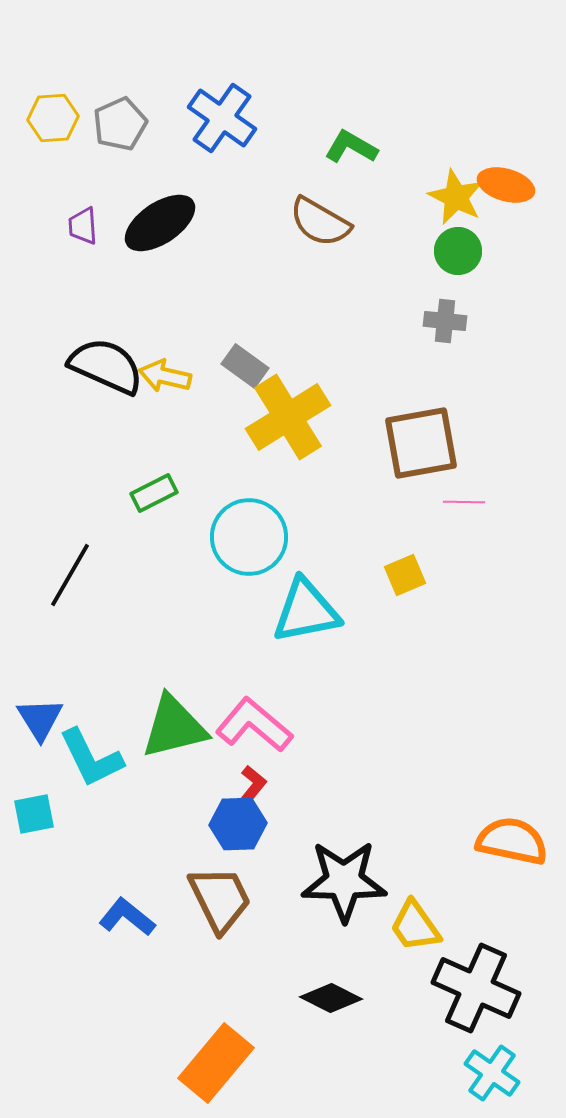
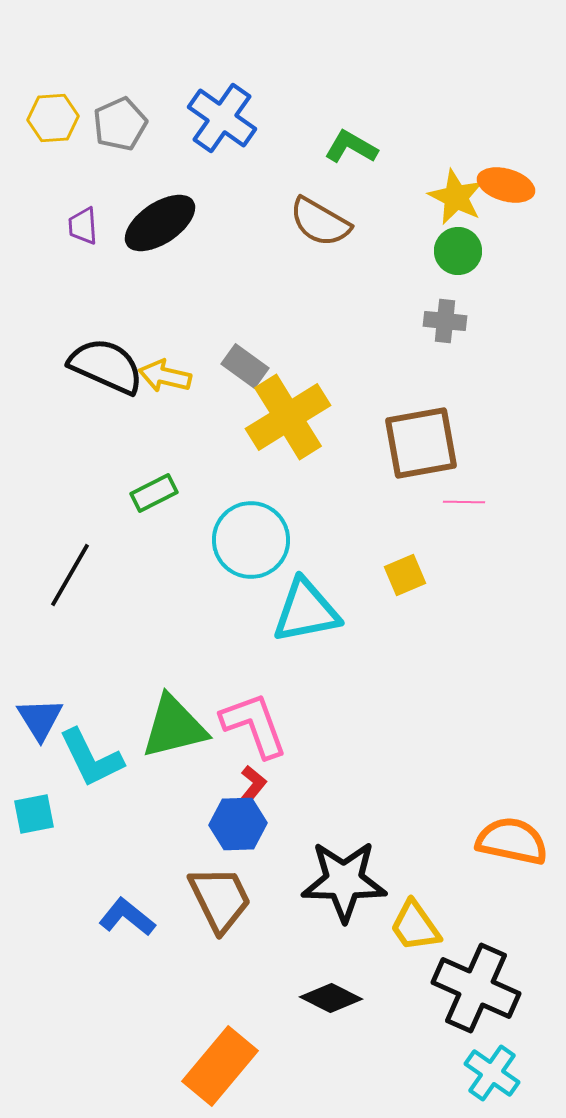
cyan circle: moved 2 px right, 3 px down
pink L-shape: rotated 30 degrees clockwise
orange rectangle: moved 4 px right, 3 px down
